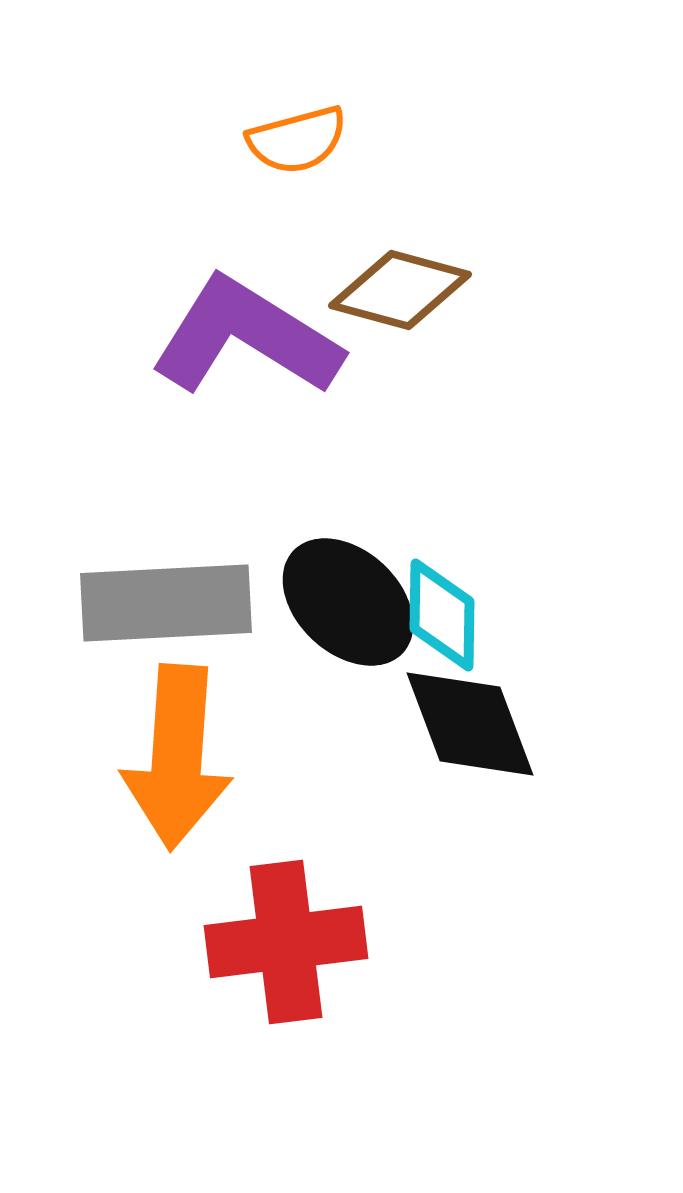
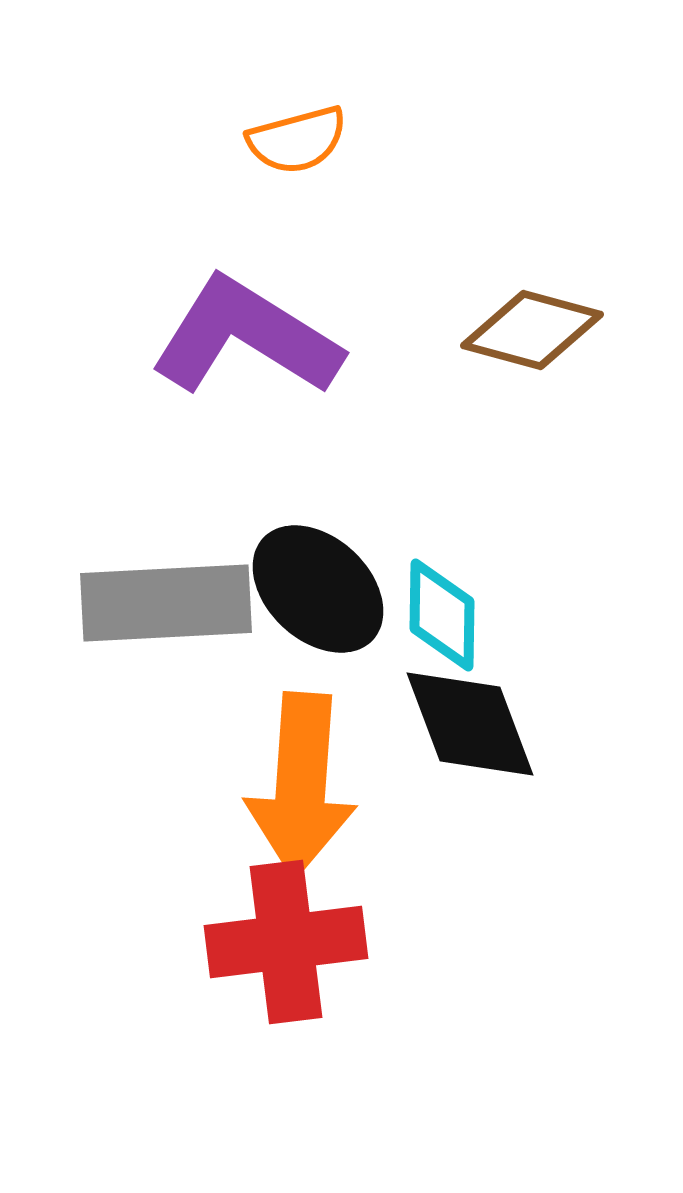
brown diamond: moved 132 px right, 40 px down
black ellipse: moved 30 px left, 13 px up
orange arrow: moved 124 px right, 28 px down
